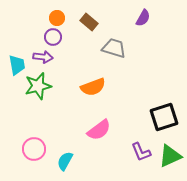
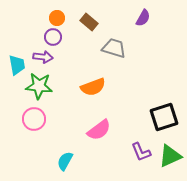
green star: moved 1 px right; rotated 20 degrees clockwise
pink circle: moved 30 px up
